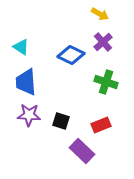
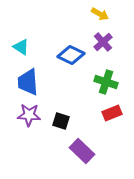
blue trapezoid: moved 2 px right
red rectangle: moved 11 px right, 12 px up
